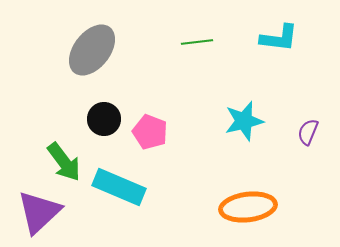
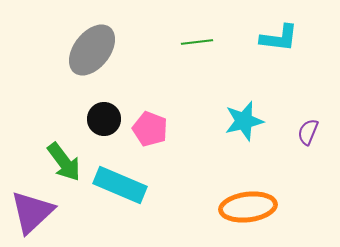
pink pentagon: moved 3 px up
cyan rectangle: moved 1 px right, 2 px up
purple triangle: moved 7 px left
